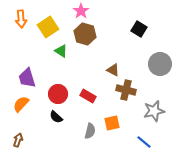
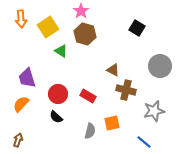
black square: moved 2 px left, 1 px up
gray circle: moved 2 px down
